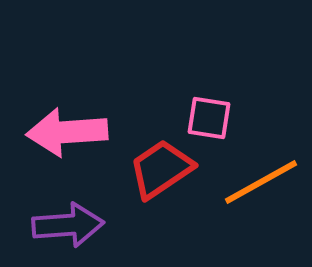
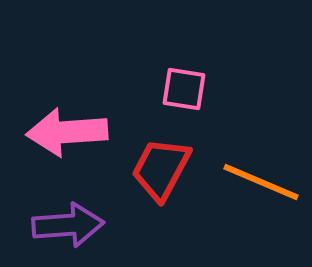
pink square: moved 25 px left, 29 px up
red trapezoid: rotated 28 degrees counterclockwise
orange line: rotated 52 degrees clockwise
